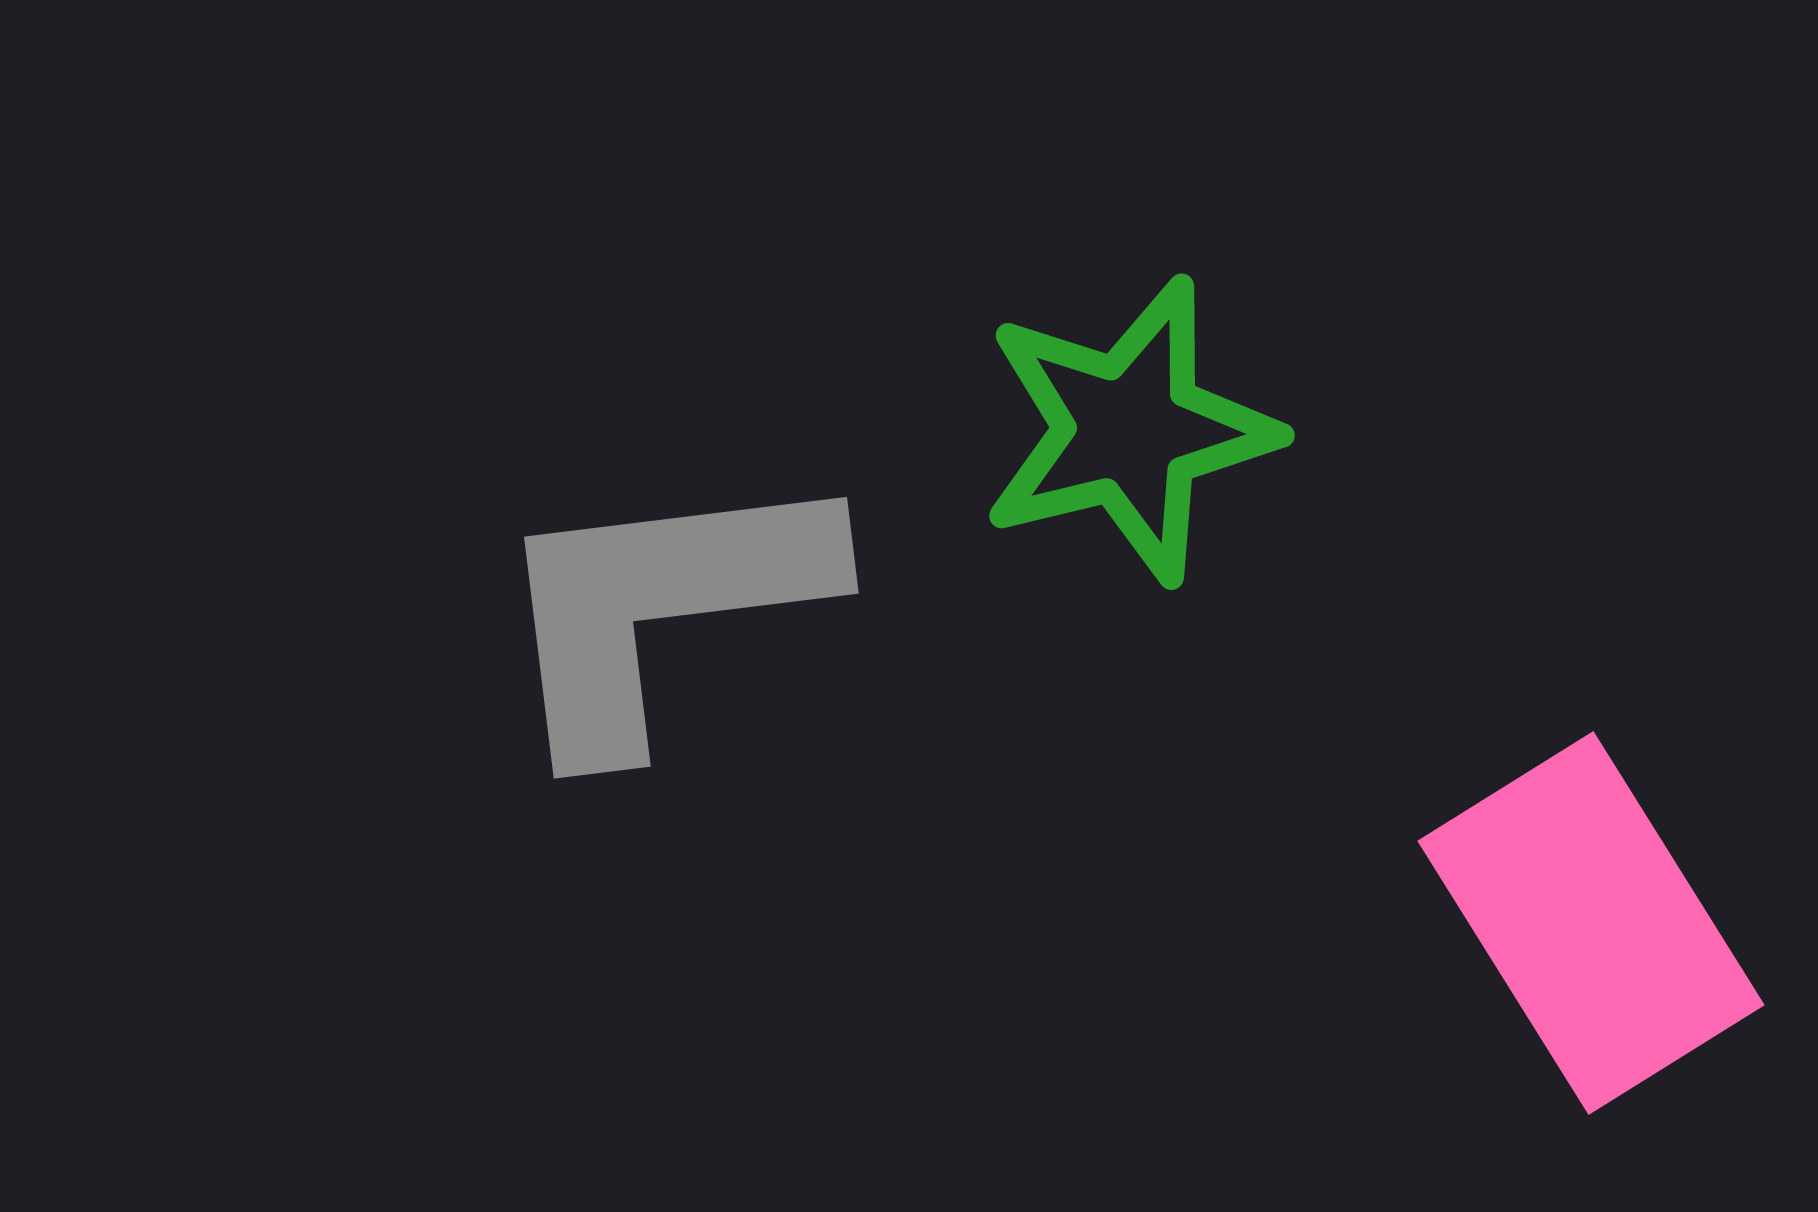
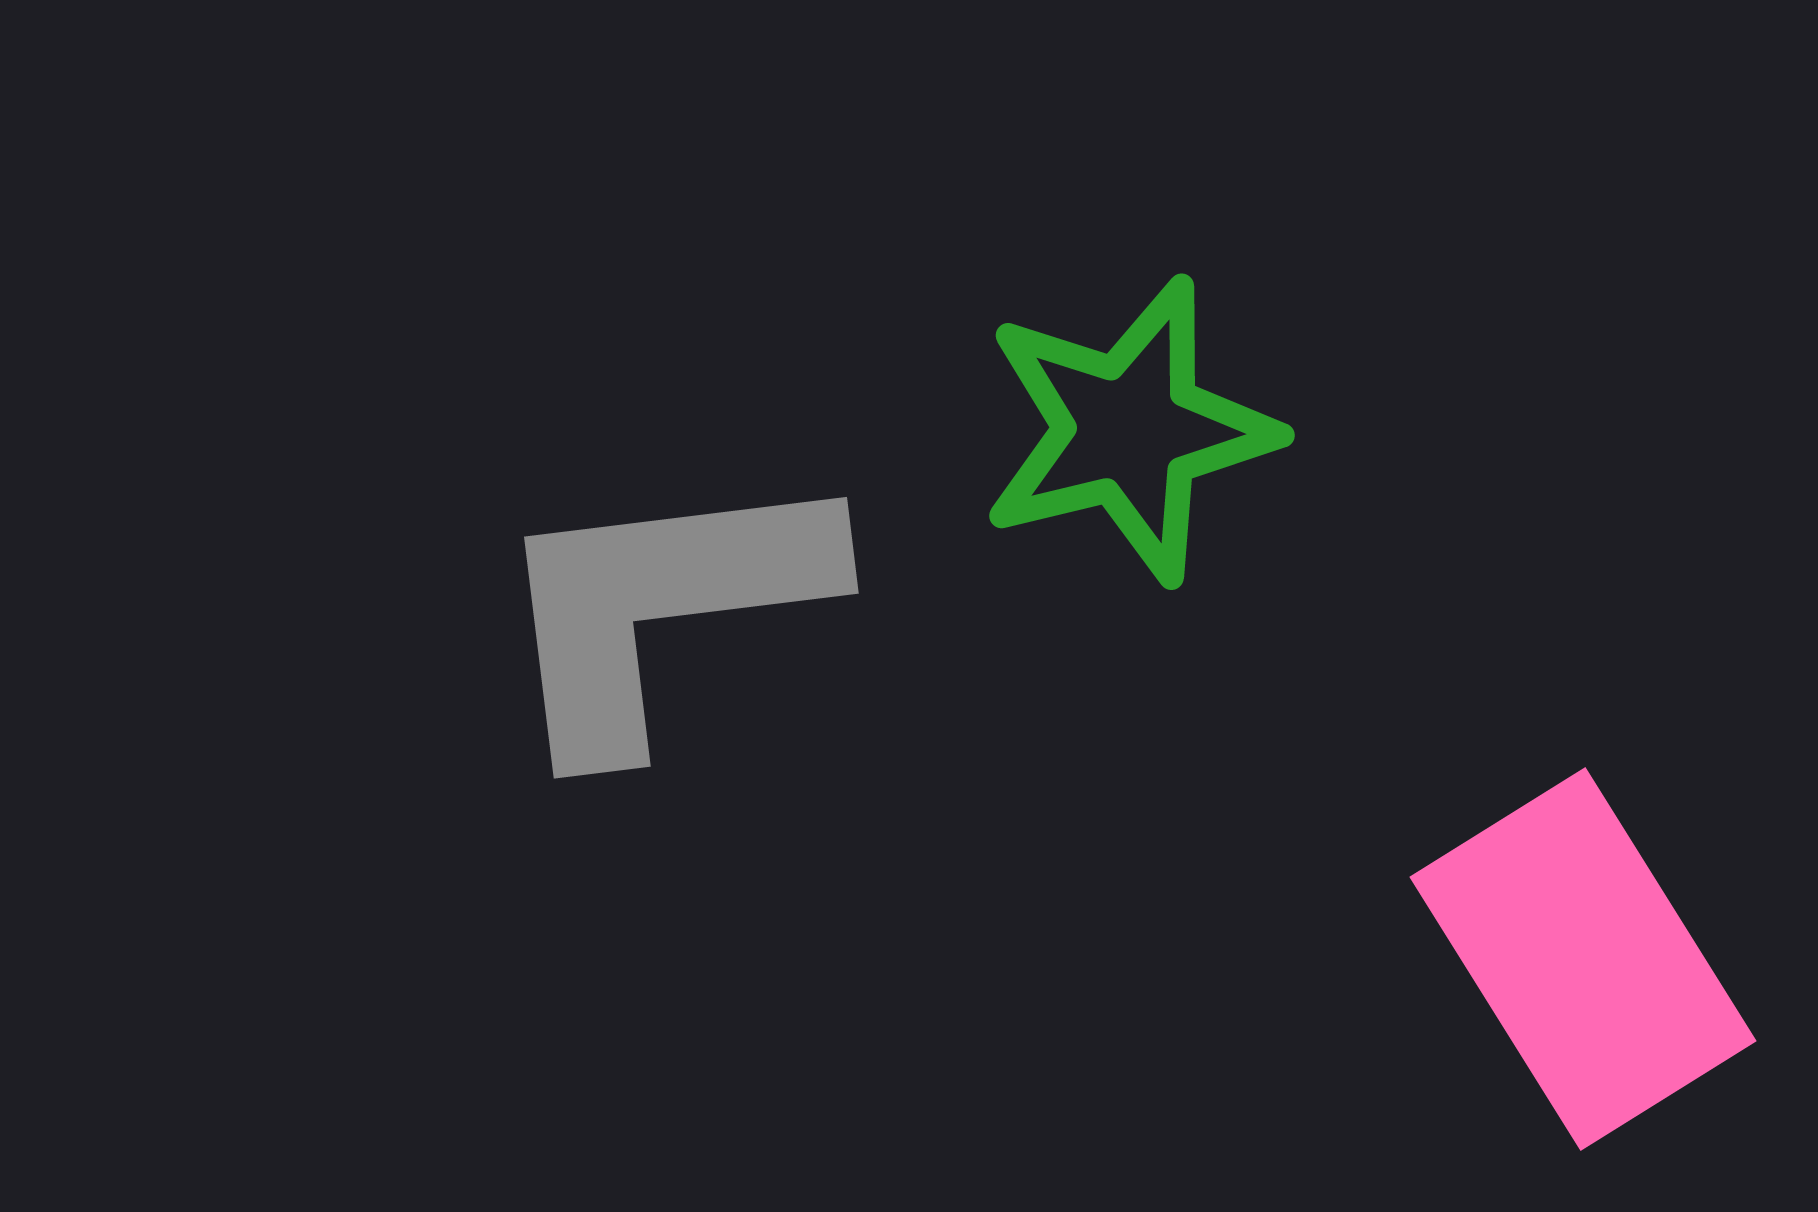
pink rectangle: moved 8 px left, 36 px down
